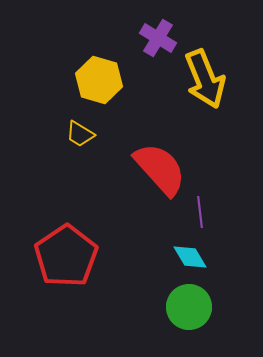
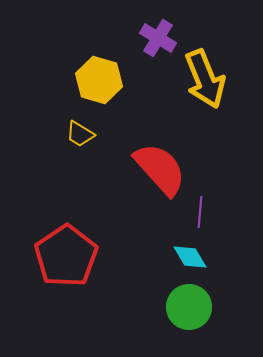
purple line: rotated 12 degrees clockwise
